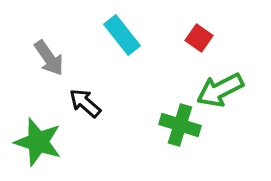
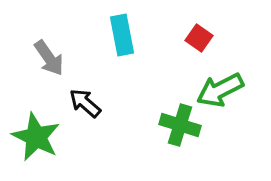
cyan rectangle: rotated 27 degrees clockwise
green star: moved 2 px left, 5 px up; rotated 9 degrees clockwise
